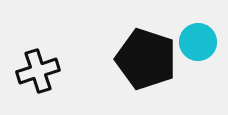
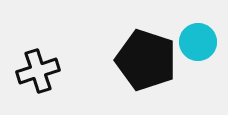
black pentagon: moved 1 px down
